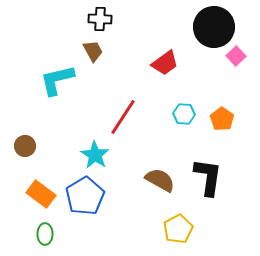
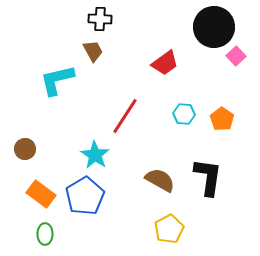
red line: moved 2 px right, 1 px up
brown circle: moved 3 px down
yellow pentagon: moved 9 px left
